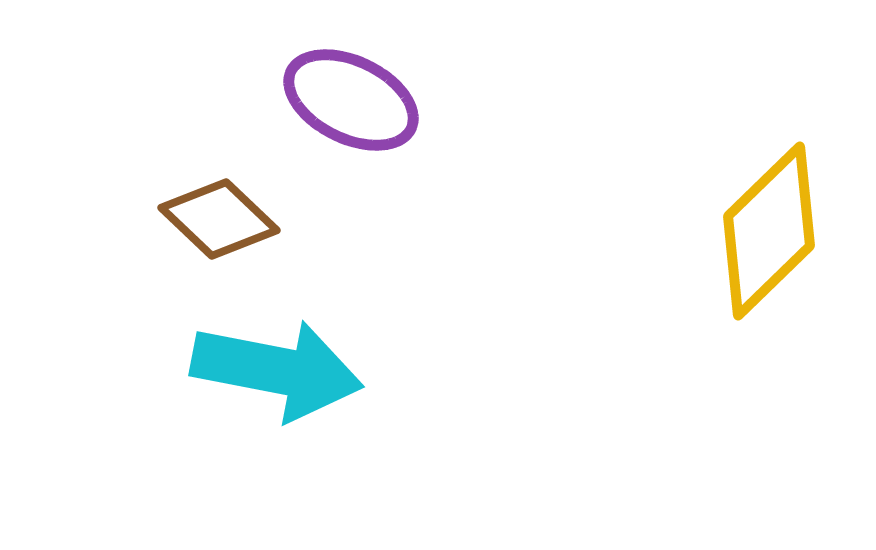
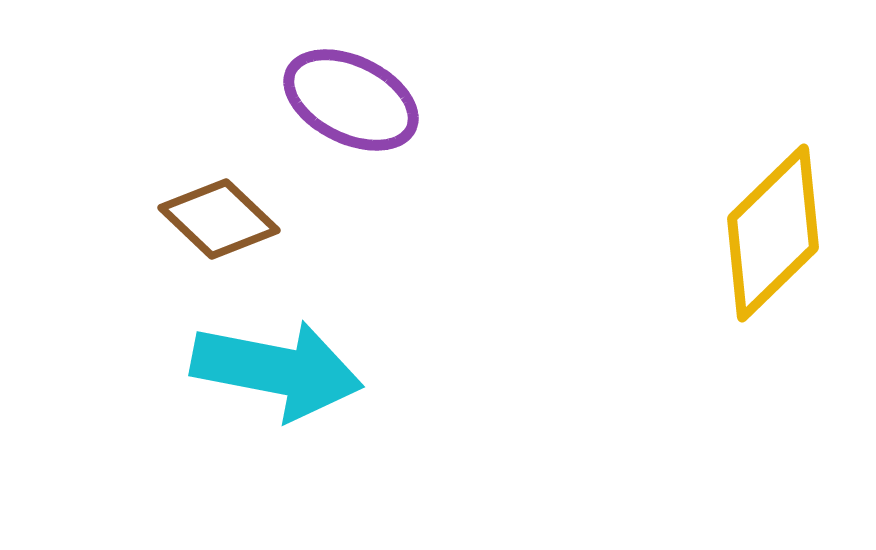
yellow diamond: moved 4 px right, 2 px down
